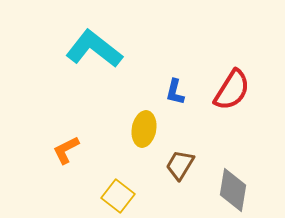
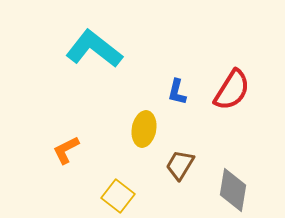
blue L-shape: moved 2 px right
